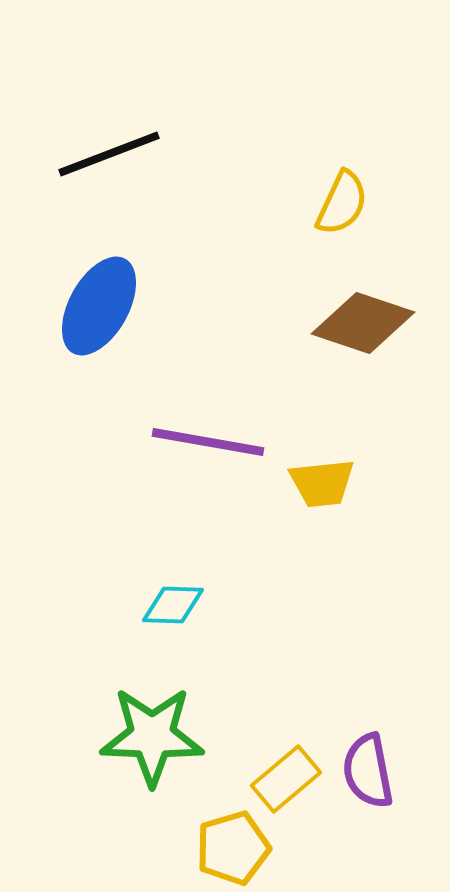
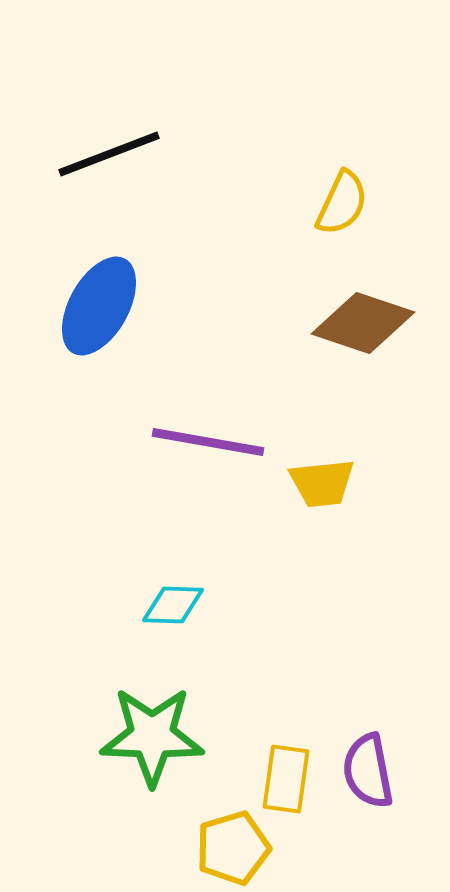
yellow rectangle: rotated 42 degrees counterclockwise
